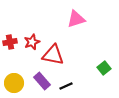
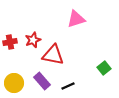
red star: moved 1 px right, 2 px up
black line: moved 2 px right
